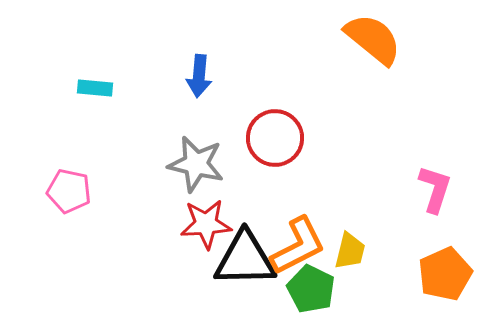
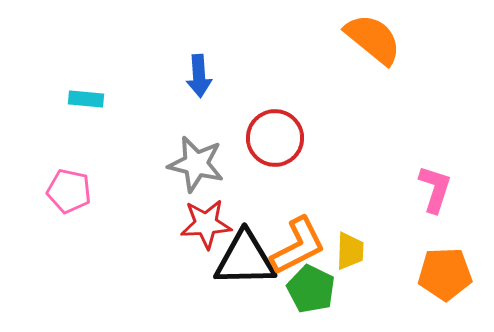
blue arrow: rotated 9 degrees counterclockwise
cyan rectangle: moved 9 px left, 11 px down
yellow trapezoid: rotated 12 degrees counterclockwise
orange pentagon: rotated 22 degrees clockwise
